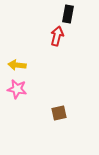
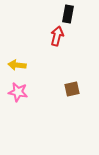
pink star: moved 1 px right, 3 px down
brown square: moved 13 px right, 24 px up
